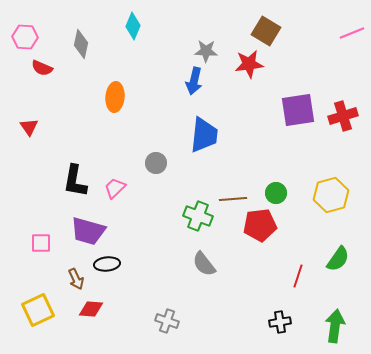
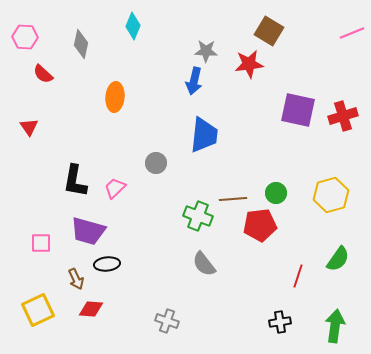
brown square: moved 3 px right
red semicircle: moved 1 px right, 6 px down; rotated 20 degrees clockwise
purple square: rotated 21 degrees clockwise
